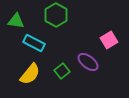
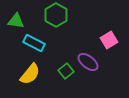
green square: moved 4 px right
